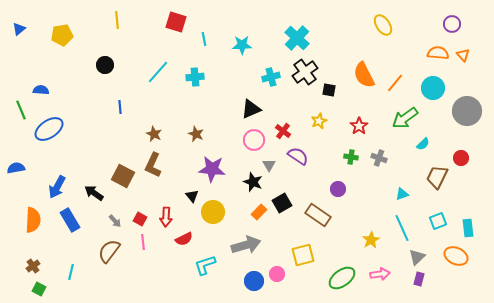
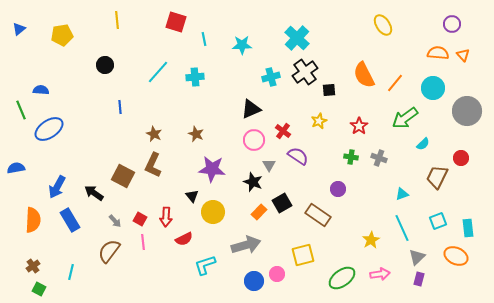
black square at (329, 90): rotated 16 degrees counterclockwise
